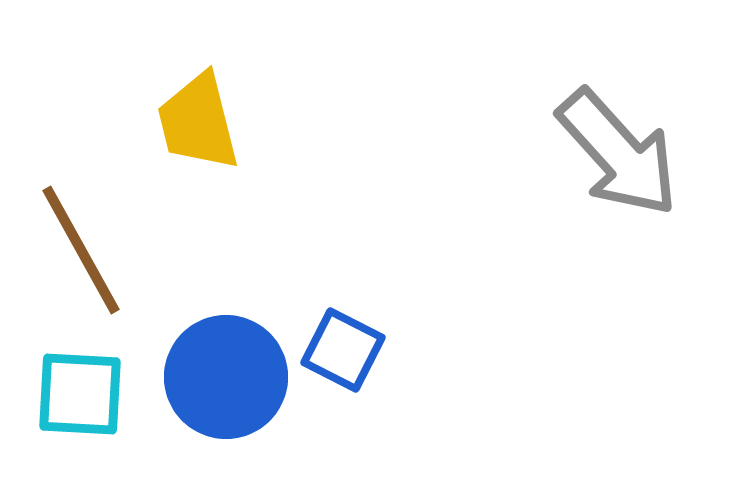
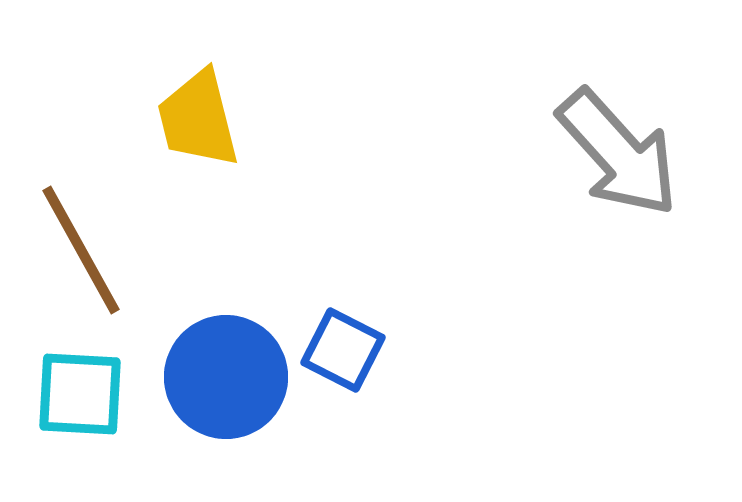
yellow trapezoid: moved 3 px up
